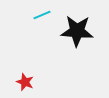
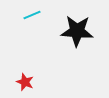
cyan line: moved 10 px left
